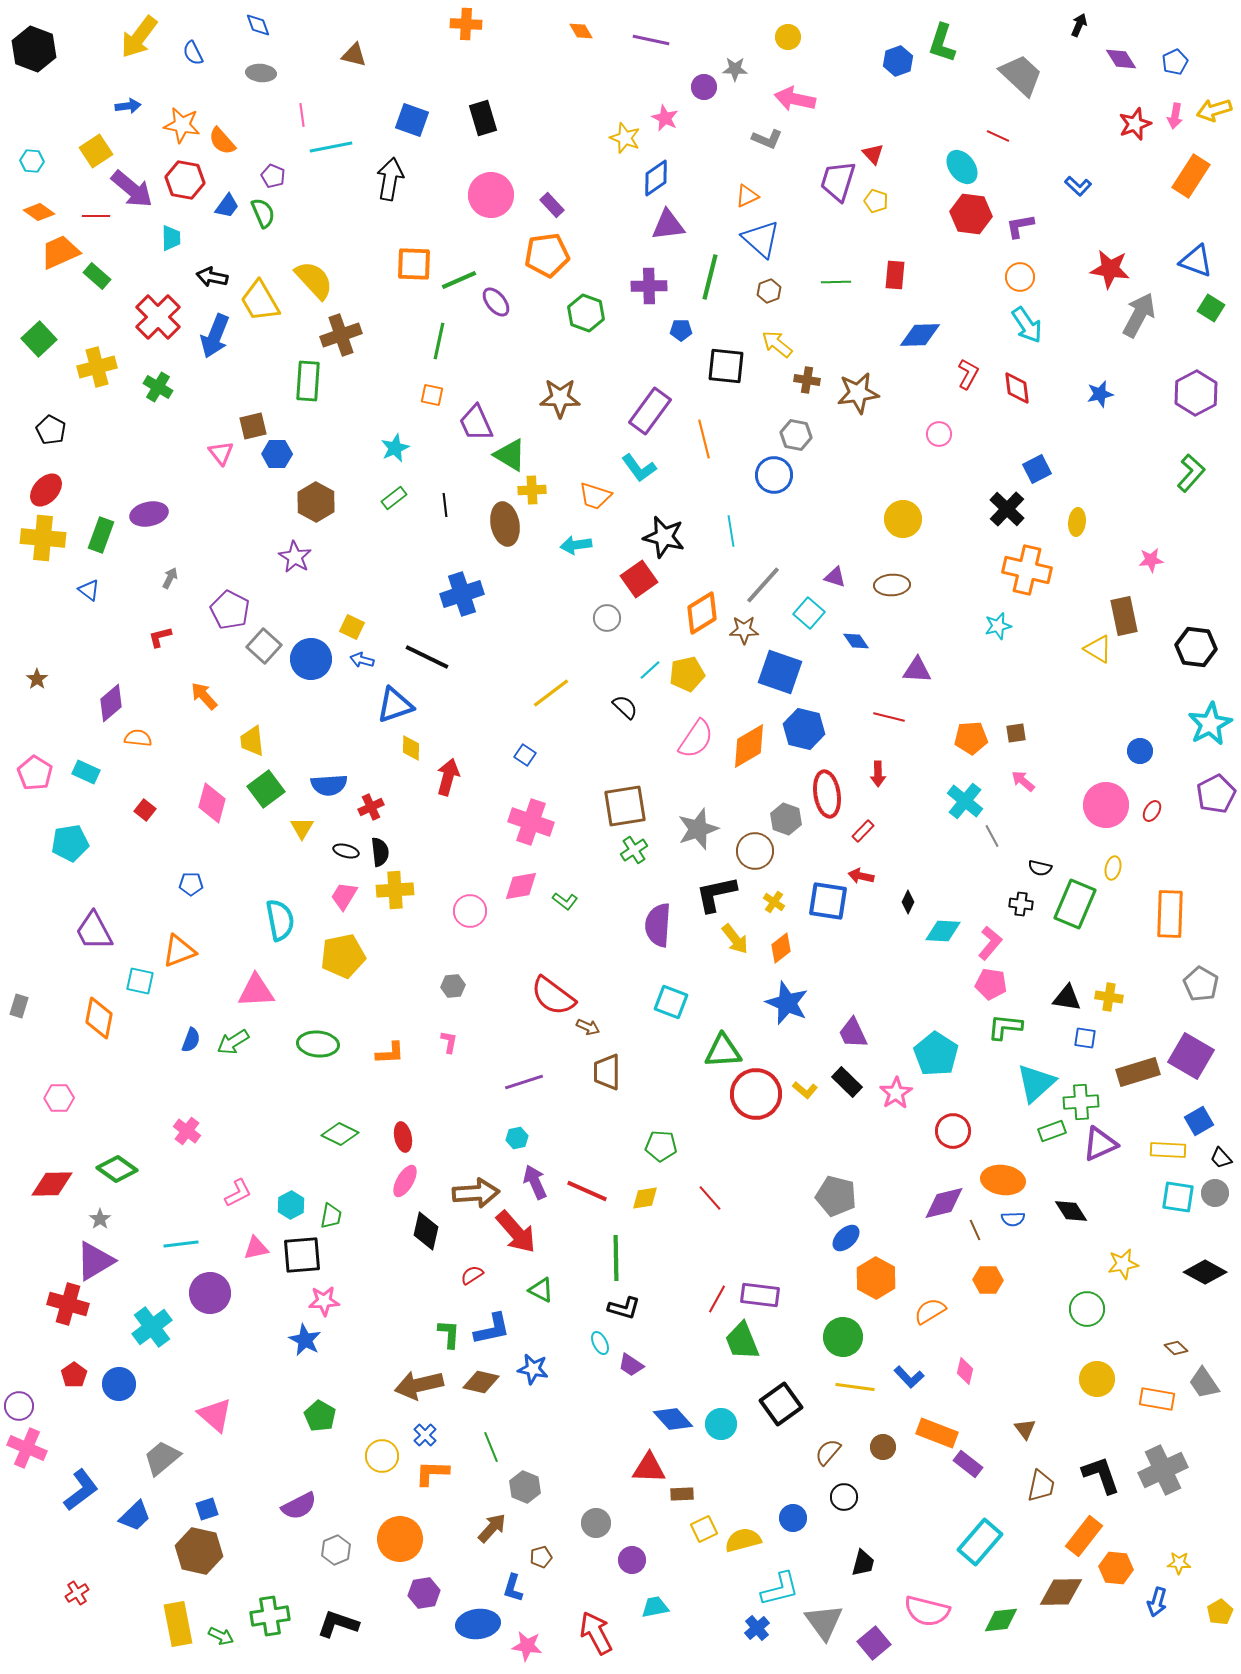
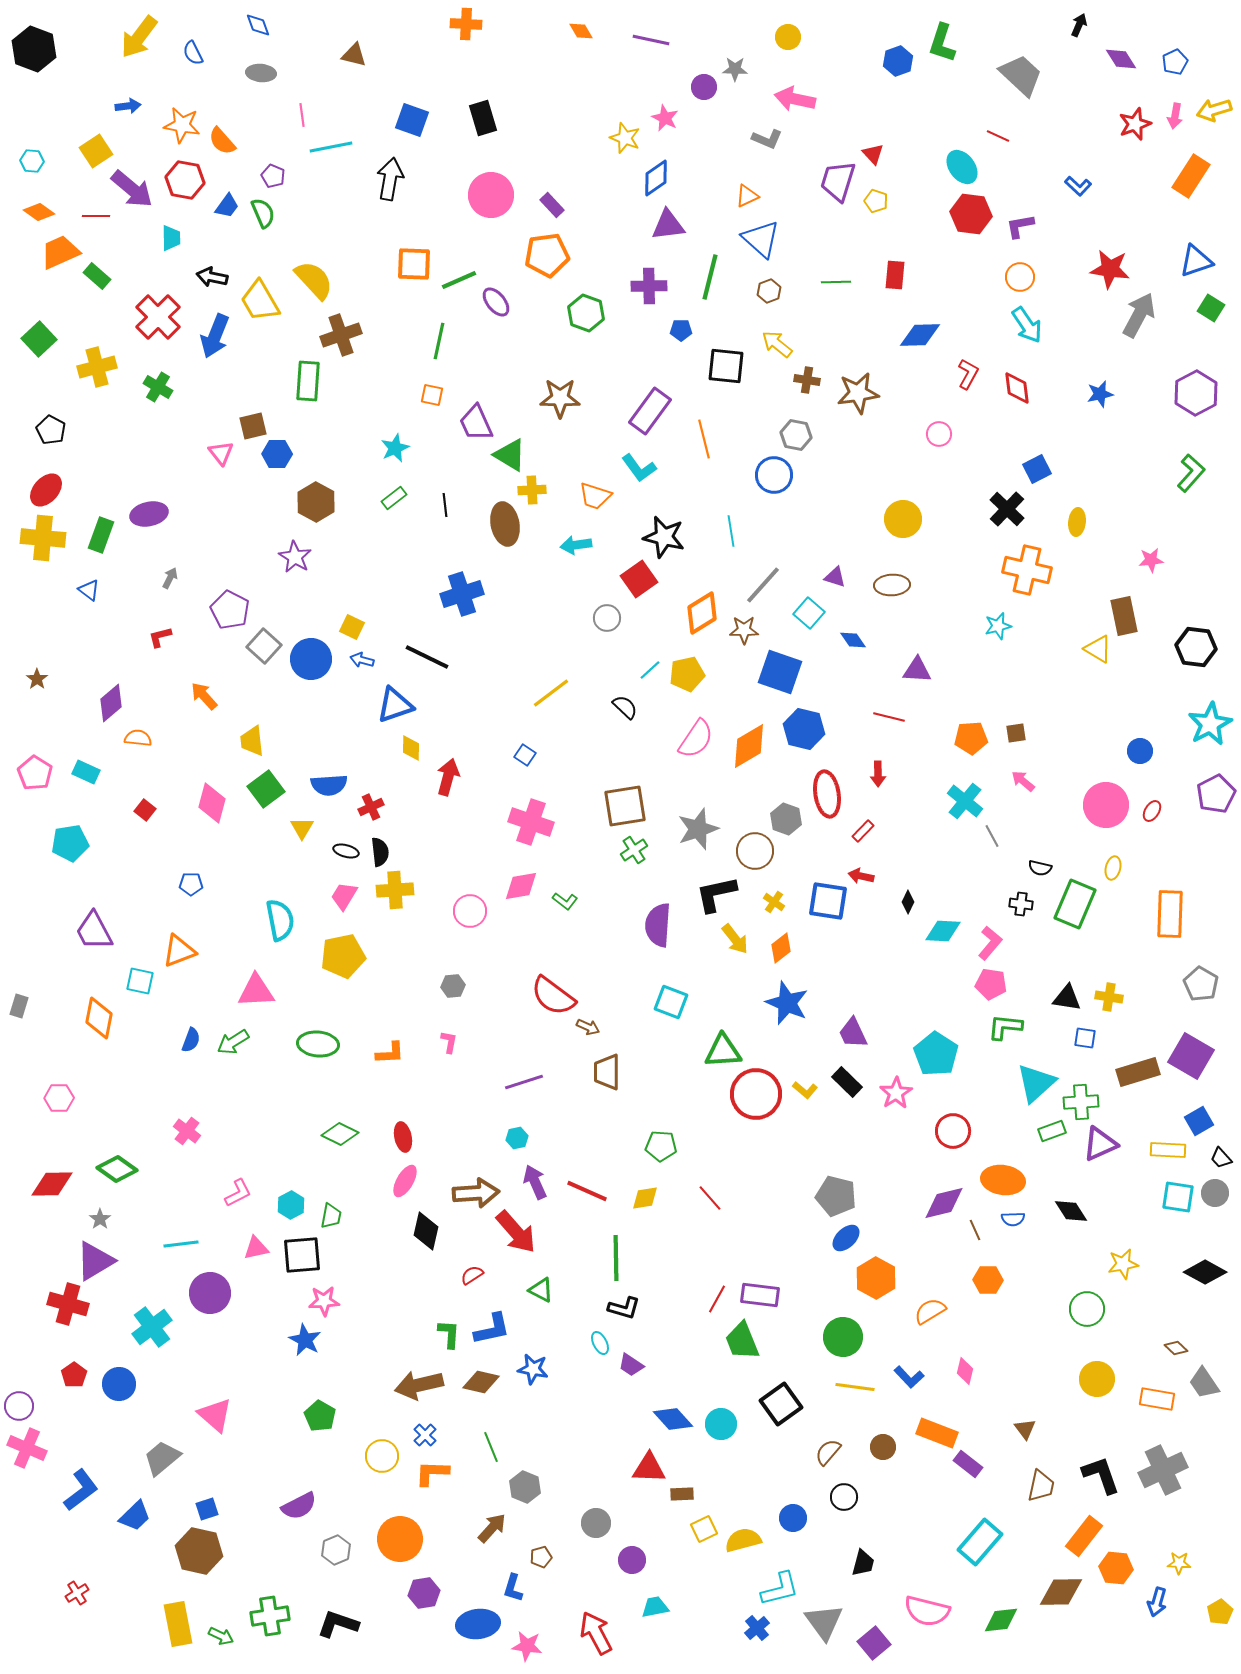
blue triangle at (1196, 261): rotated 39 degrees counterclockwise
blue diamond at (856, 641): moved 3 px left, 1 px up
